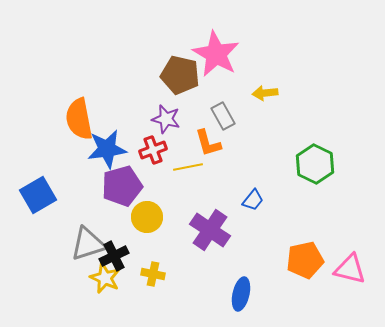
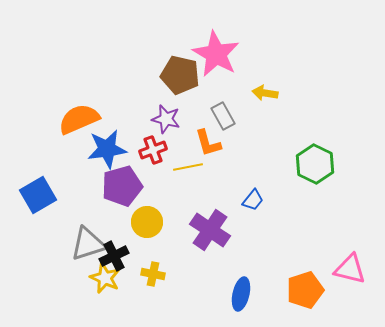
yellow arrow: rotated 15 degrees clockwise
orange semicircle: rotated 78 degrees clockwise
yellow circle: moved 5 px down
orange pentagon: moved 30 px down; rotated 6 degrees counterclockwise
